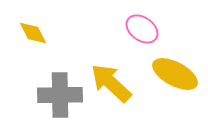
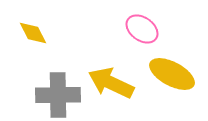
yellow ellipse: moved 3 px left
yellow arrow: rotated 18 degrees counterclockwise
gray cross: moved 2 px left
